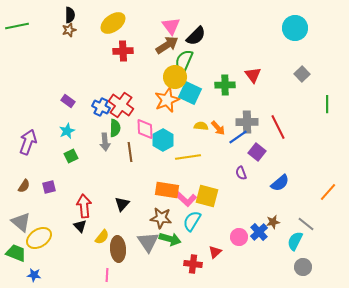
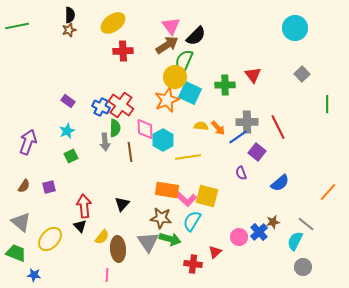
yellow ellipse at (39, 238): moved 11 px right, 1 px down; rotated 15 degrees counterclockwise
